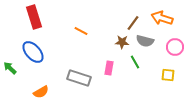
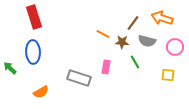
orange line: moved 22 px right, 3 px down
gray semicircle: moved 2 px right
blue ellipse: rotated 40 degrees clockwise
pink rectangle: moved 3 px left, 1 px up
